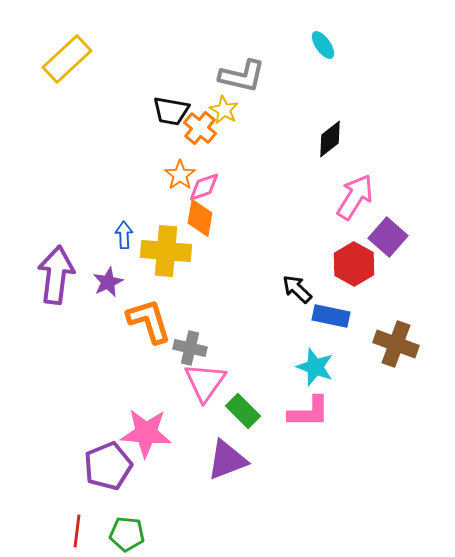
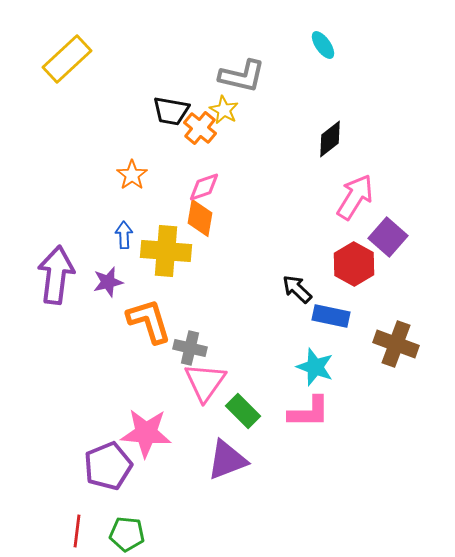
orange star: moved 48 px left
purple star: rotated 12 degrees clockwise
